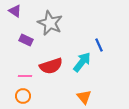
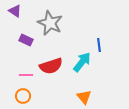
blue line: rotated 16 degrees clockwise
pink line: moved 1 px right, 1 px up
